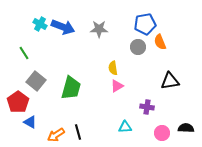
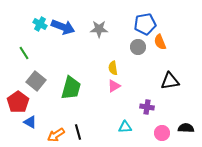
pink triangle: moved 3 px left
